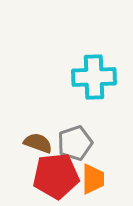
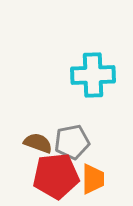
cyan cross: moved 1 px left, 2 px up
gray pentagon: moved 3 px left, 1 px up; rotated 8 degrees clockwise
